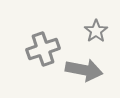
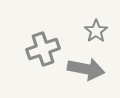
gray arrow: moved 2 px right, 1 px up
